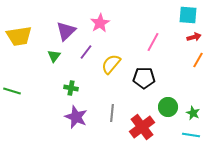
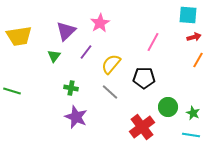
gray line: moved 2 px left, 21 px up; rotated 54 degrees counterclockwise
